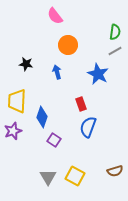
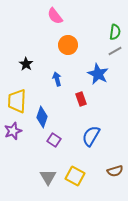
black star: rotated 24 degrees clockwise
blue arrow: moved 7 px down
red rectangle: moved 5 px up
blue semicircle: moved 3 px right, 9 px down; rotated 10 degrees clockwise
